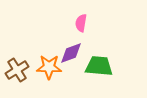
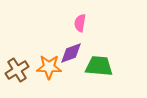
pink semicircle: moved 1 px left
